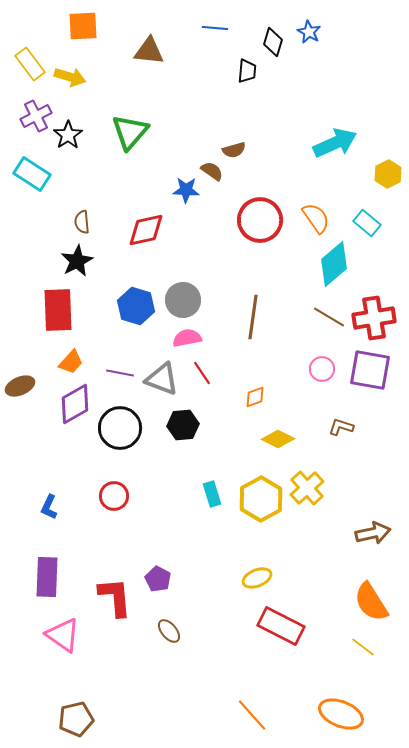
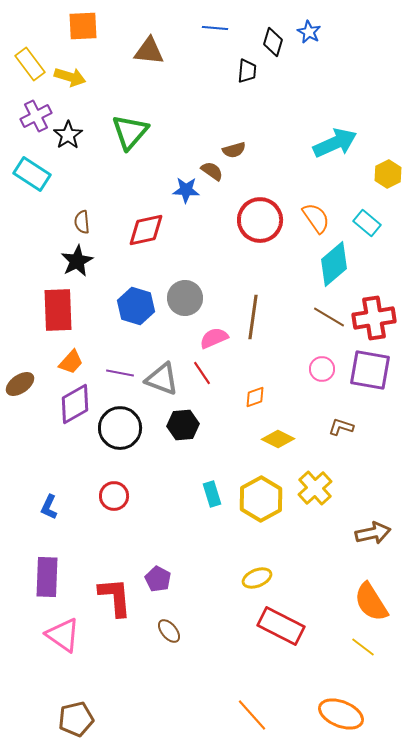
gray circle at (183, 300): moved 2 px right, 2 px up
pink semicircle at (187, 338): moved 27 px right; rotated 12 degrees counterclockwise
brown ellipse at (20, 386): moved 2 px up; rotated 12 degrees counterclockwise
yellow cross at (307, 488): moved 8 px right
